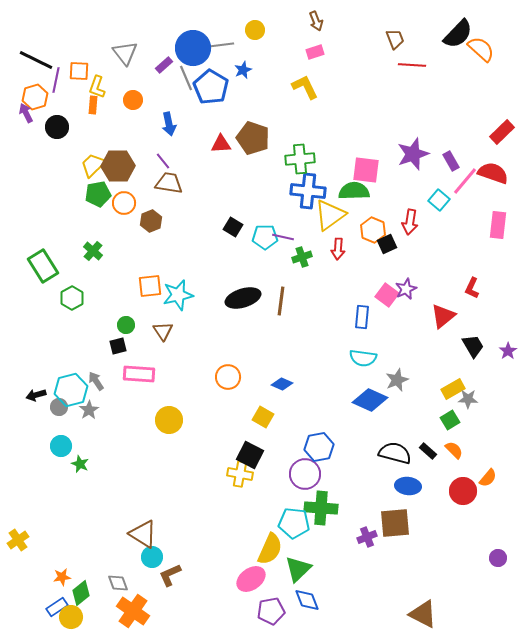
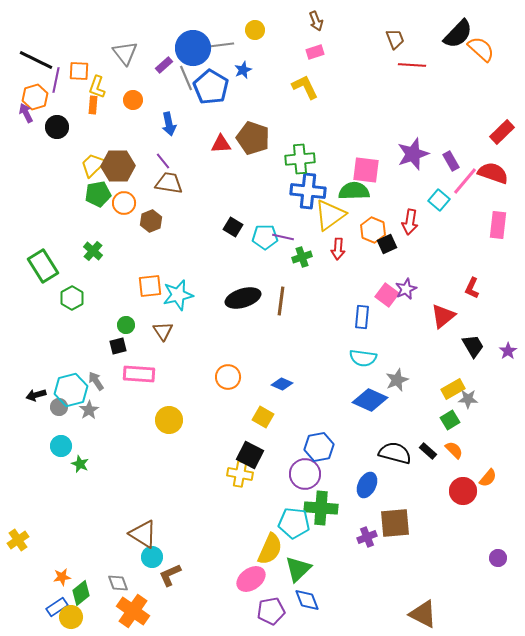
blue ellipse at (408, 486): moved 41 px left, 1 px up; rotated 70 degrees counterclockwise
